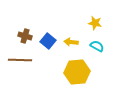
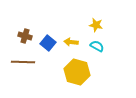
yellow star: moved 1 px right, 2 px down
blue square: moved 2 px down
brown line: moved 3 px right, 2 px down
yellow hexagon: rotated 20 degrees clockwise
